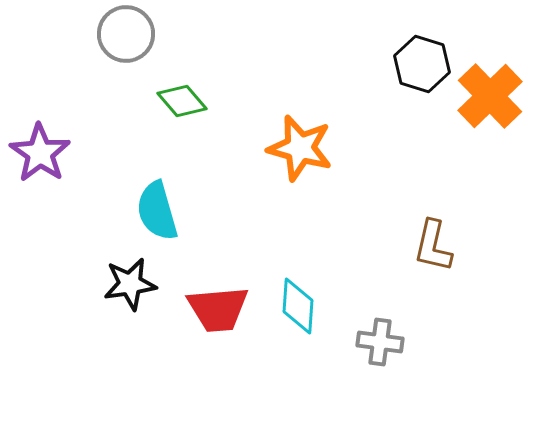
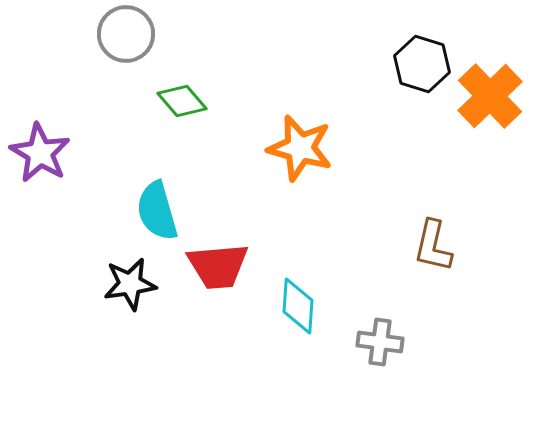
purple star: rotated 4 degrees counterclockwise
red trapezoid: moved 43 px up
